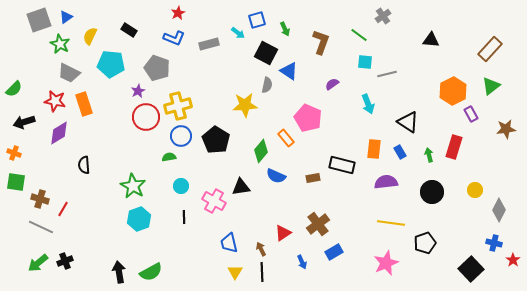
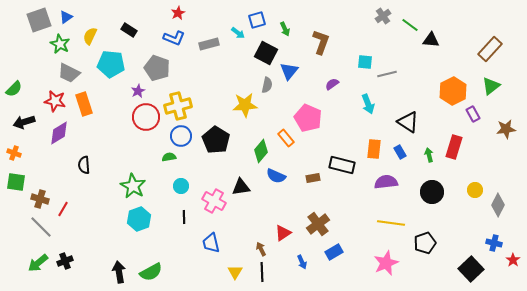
green line at (359, 35): moved 51 px right, 10 px up
blue triangle at (289, 71): rotated 36 degrees clockwise
purple rectangle at (471, 114): moved 2 px right
gray diamond at (499, 210): moved 1 px left, 5 px up
gray line at (41, 227): rotated 20 degrees clockwise
blue trapezoid at (229, 243): moved 18 px left
